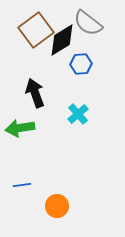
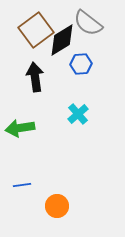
black arrow: moved 16 px up; rotated 12 degrees clockwise
